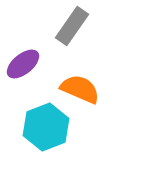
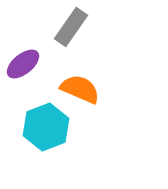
gray rectangle: moved 1 px left, 1 px down
